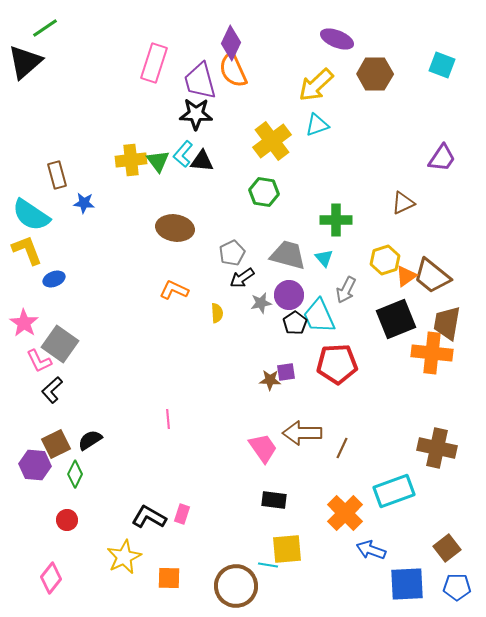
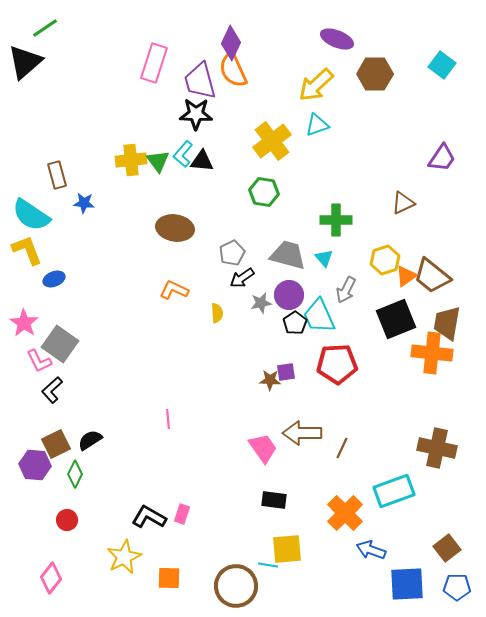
cyan square at (442, 65): rotated 16 degrees clockwise
